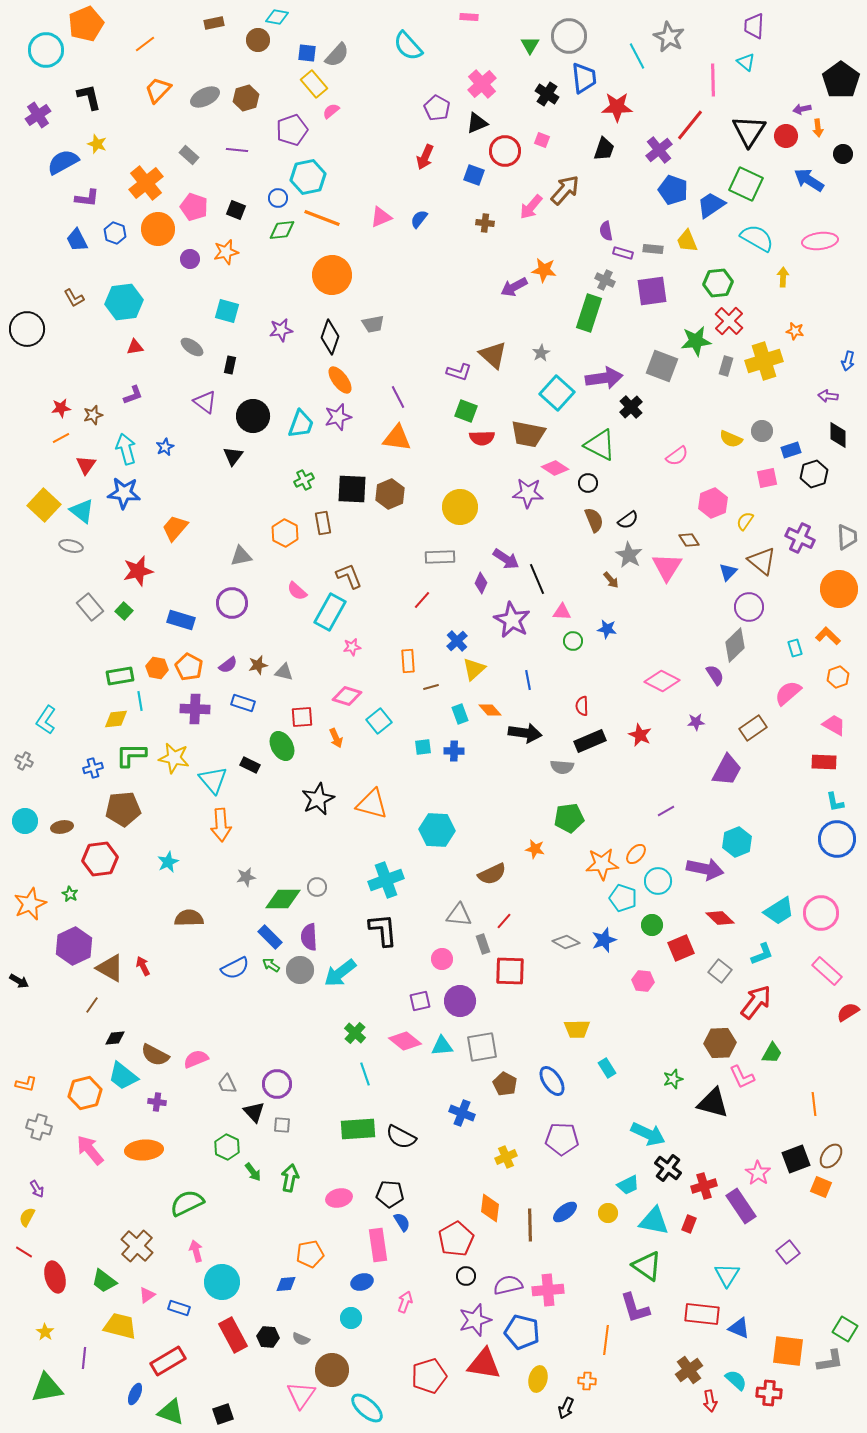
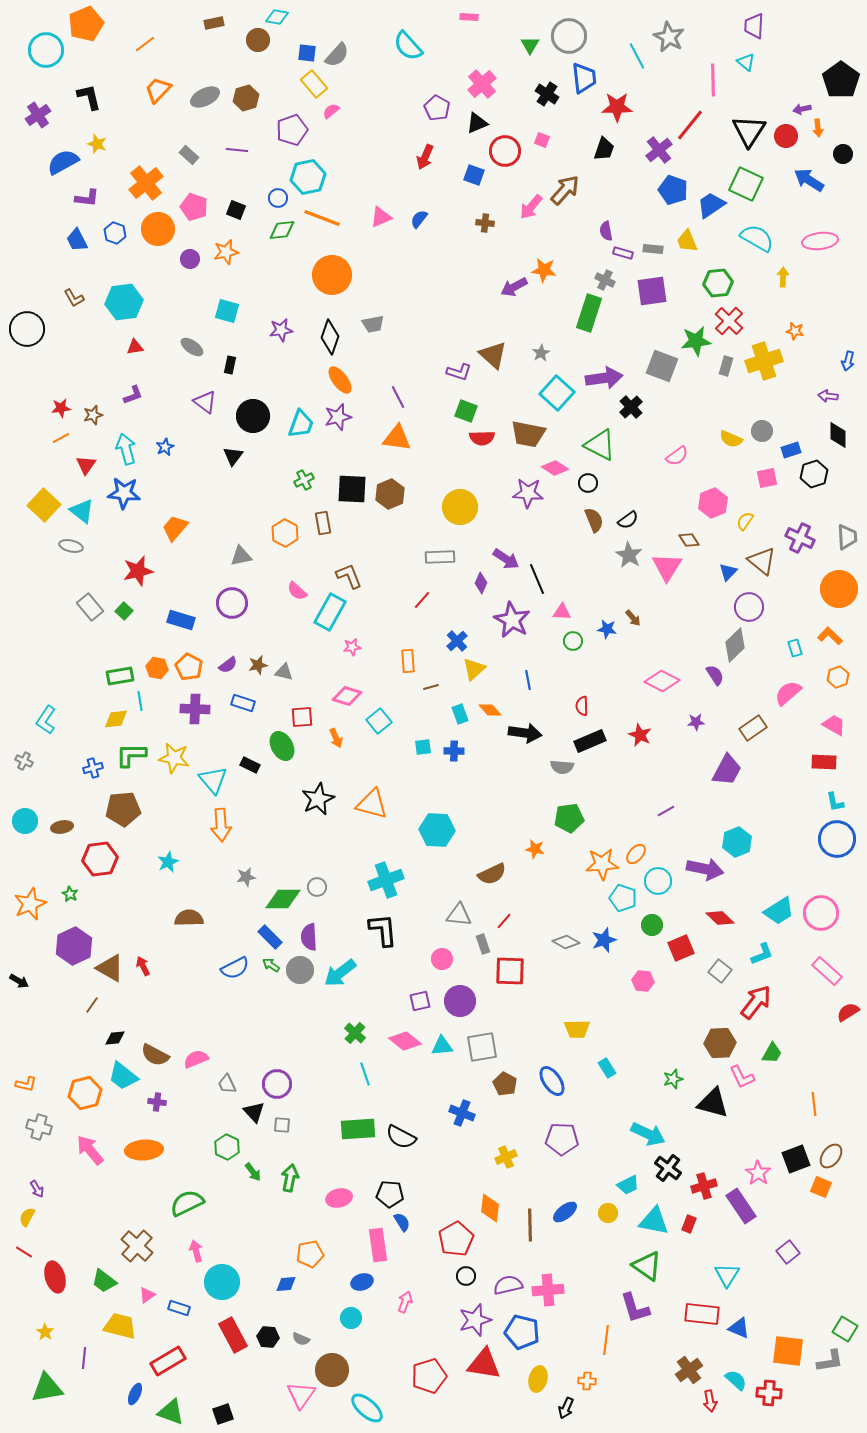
brown arrow at (611, 580): moved 22 px right, 38 px down
orange L-shape at (828, 636): moved 2 px right
